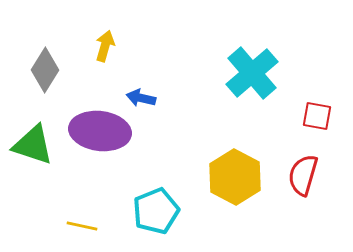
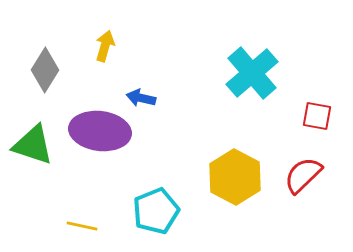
red semicircle: rotated 30 degrees clockwise
